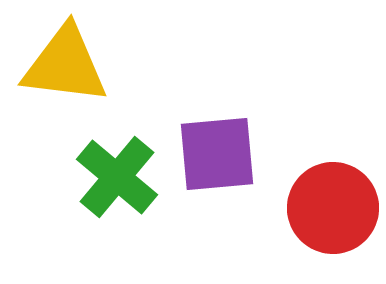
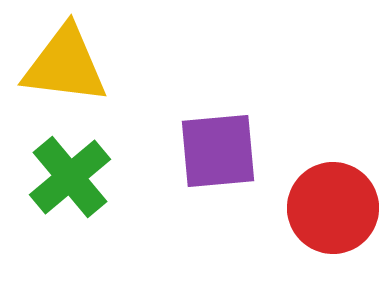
purple square: moved 1 px right, 3 px up
green cross: moved 47 px left; rotated 10 degrees clockwise
